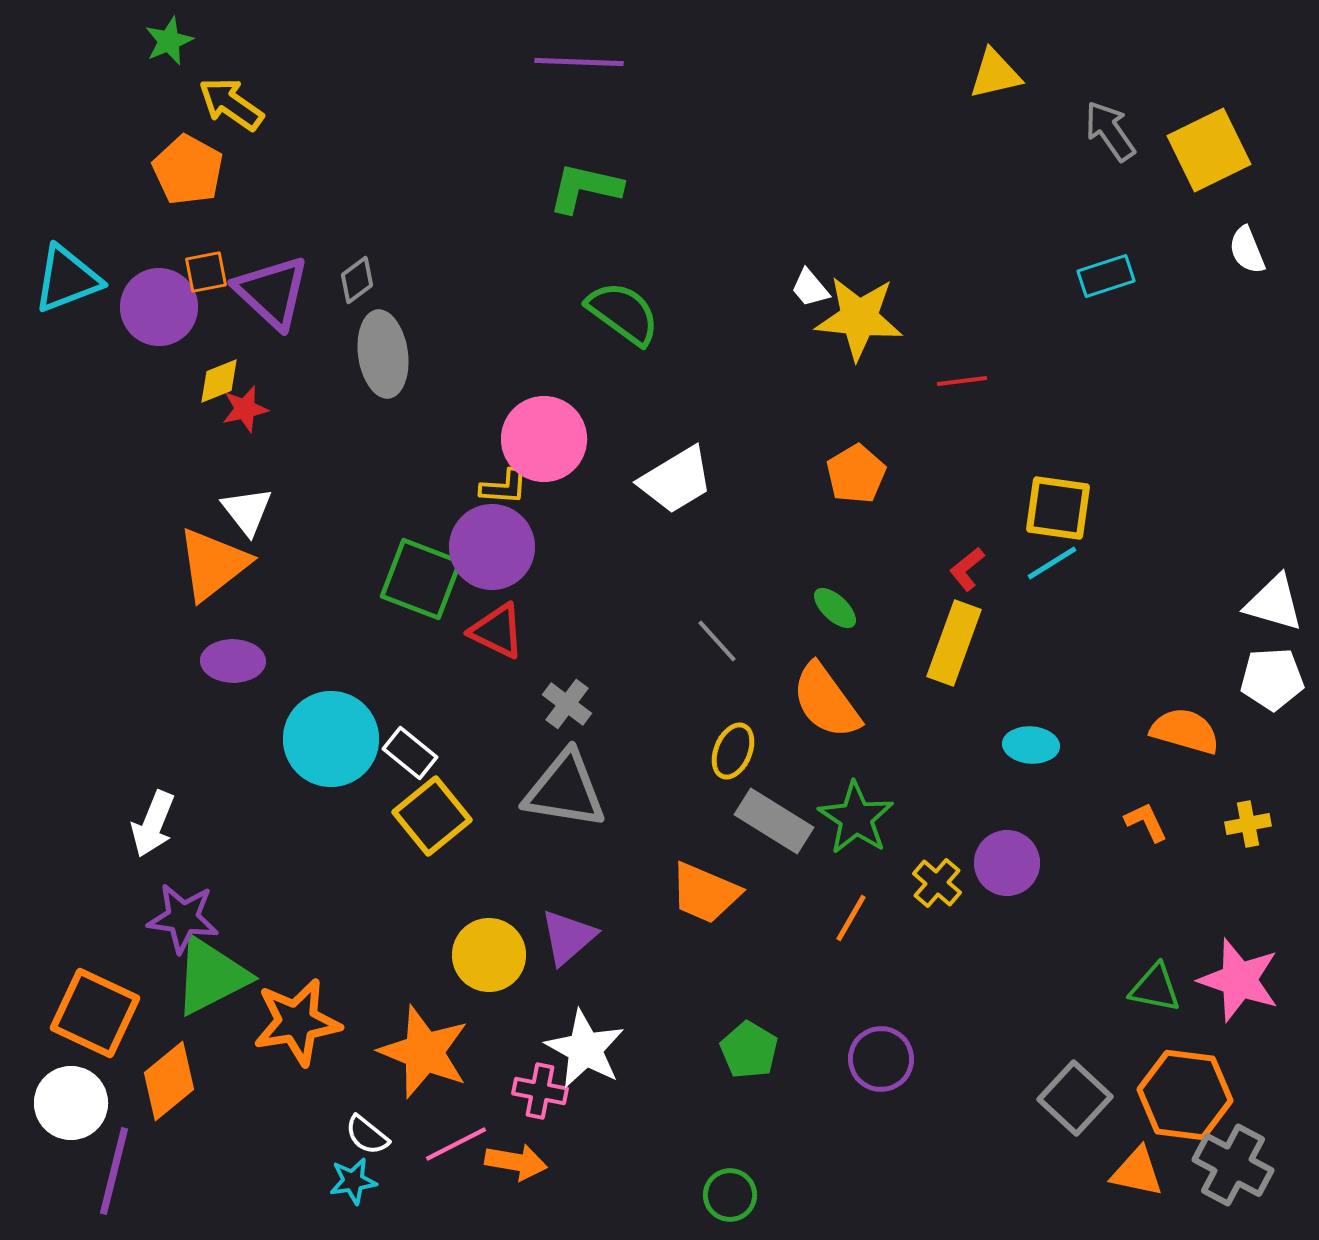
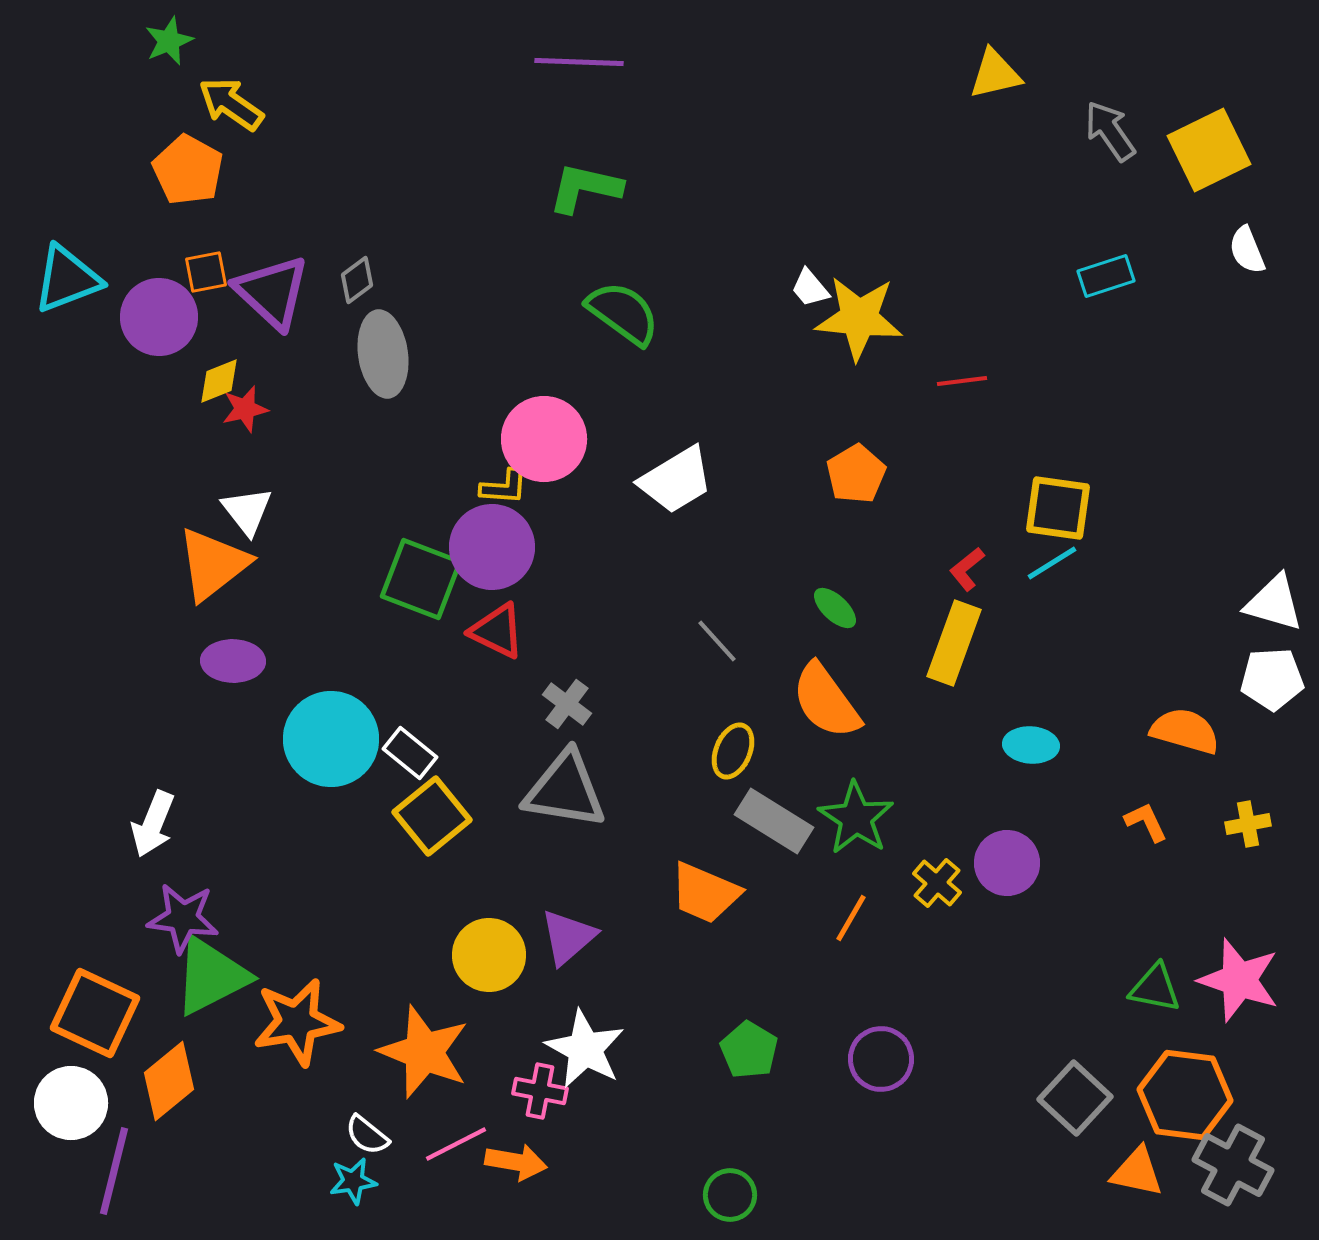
purple circle at (159, 307): moved 10 px down
